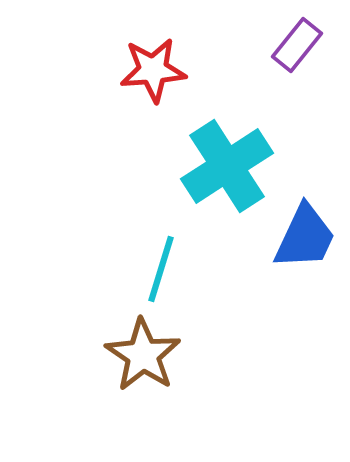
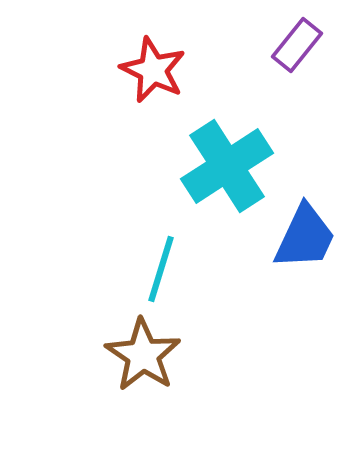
red star: rotated 30 degrees clockwise
